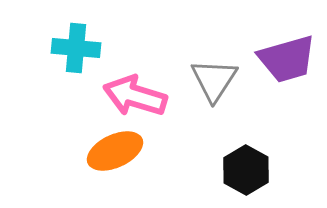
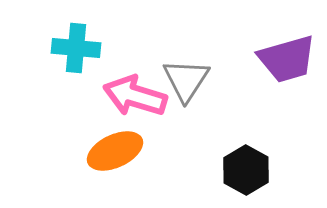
gray triangle: moved 28 px left
